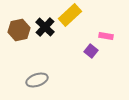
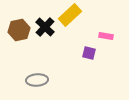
purple square: moved 2 px left, 2 px down; rotated 24 degrees counterclockwise
gray ellipse: rotated 15 degrees clockwise
